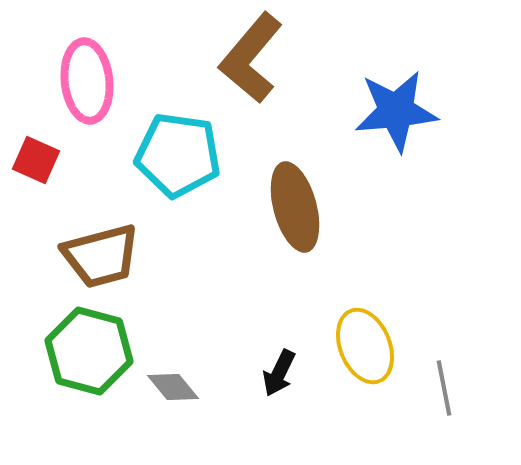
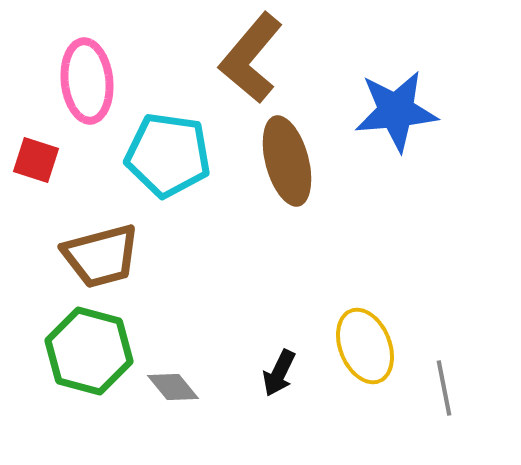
cyan pentagon: moved 10 px left
red square: rotated 6 degrees counterclockwise
brown ellipse: moved 8 px left, 46 px up
